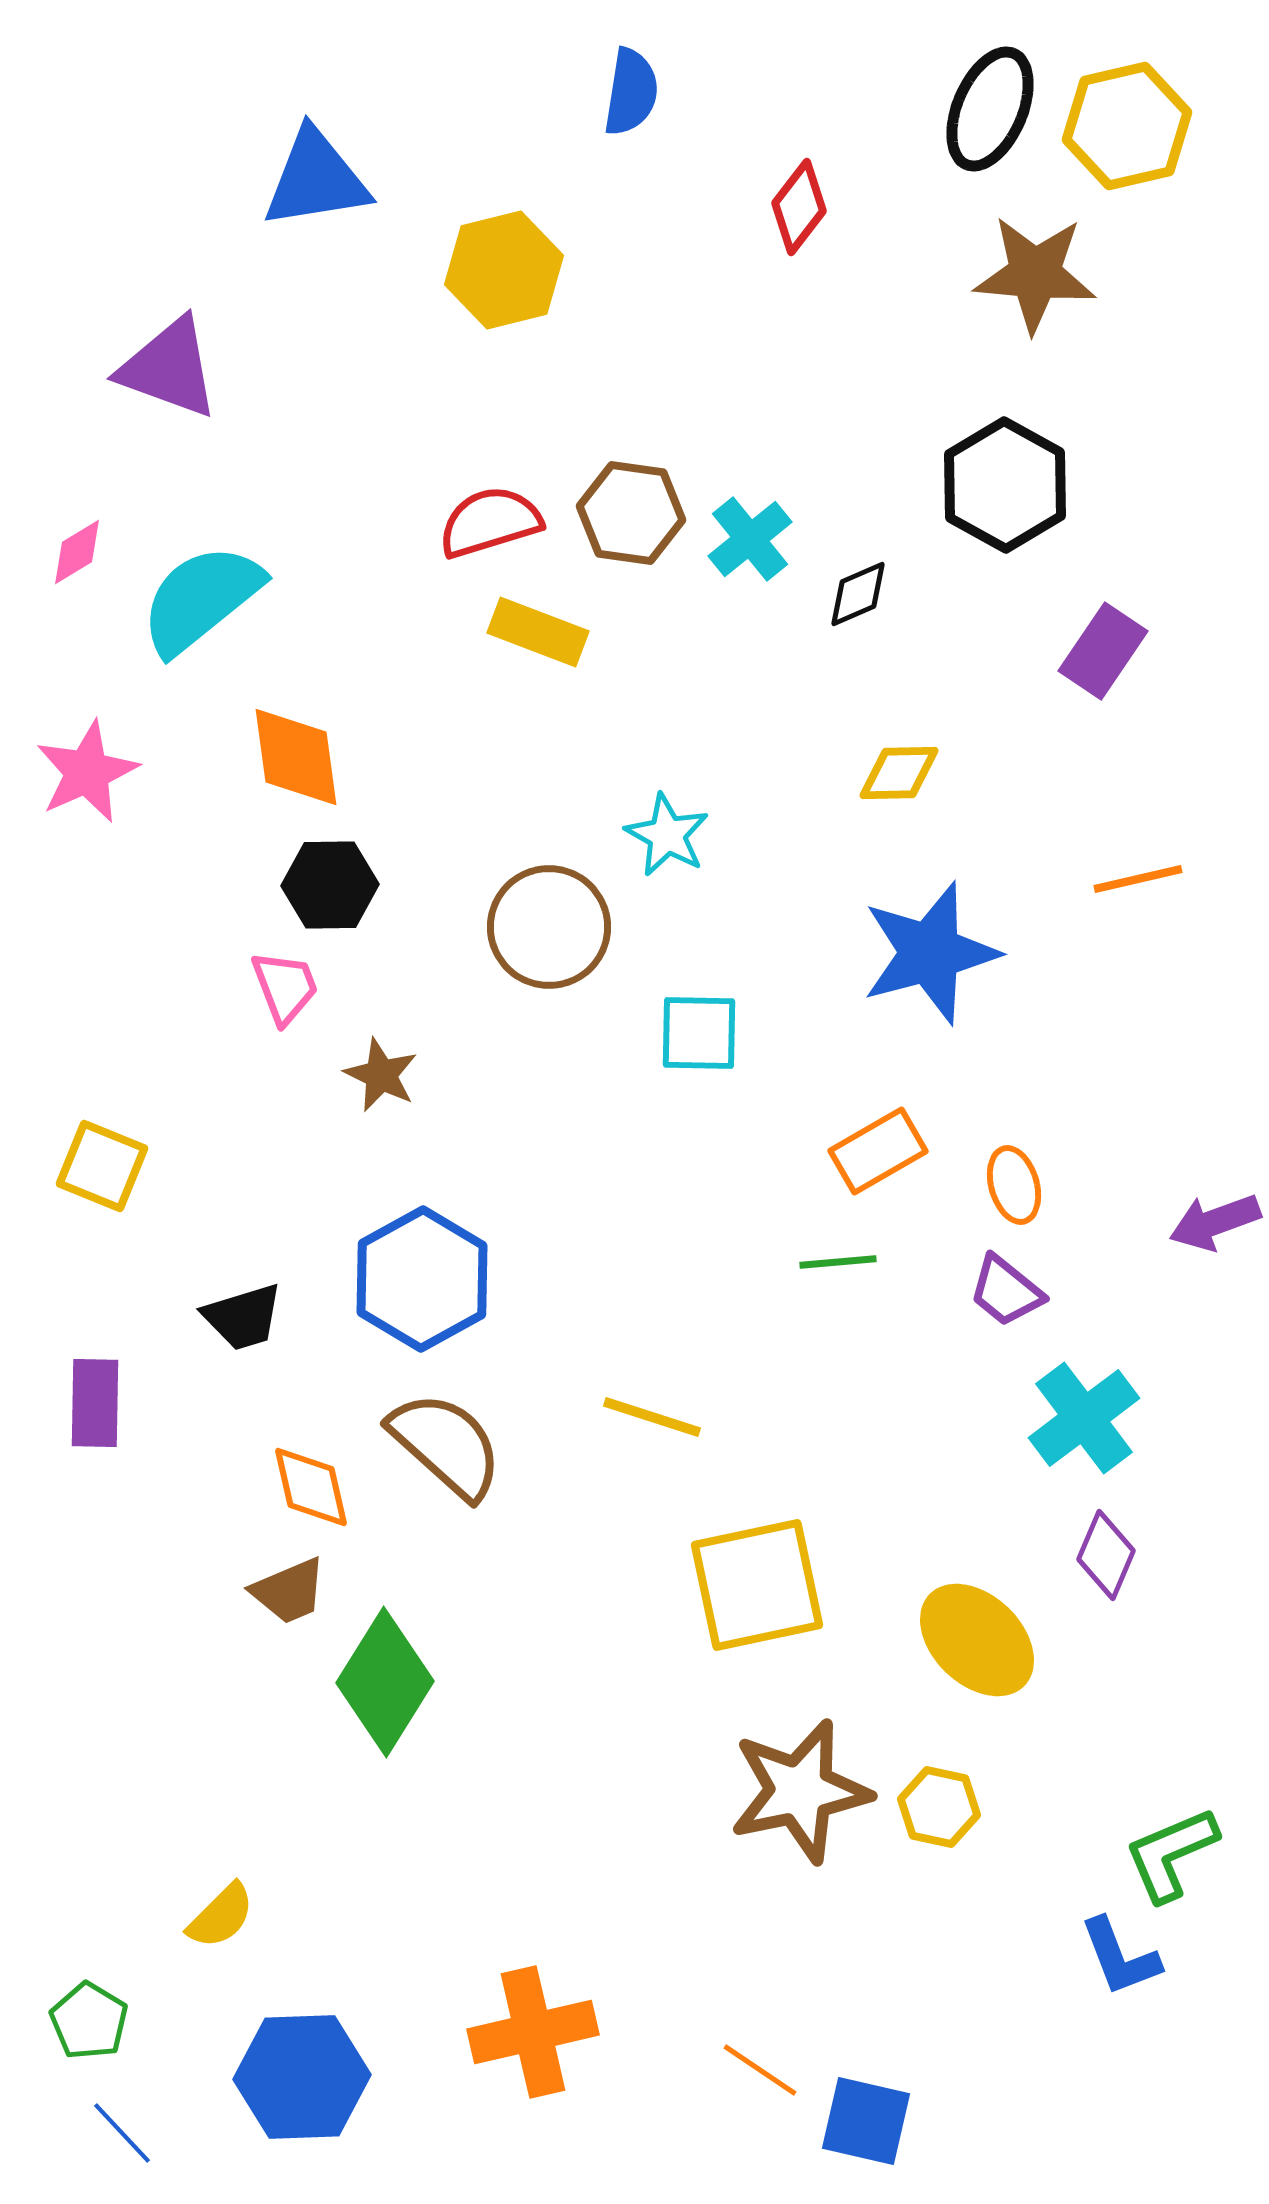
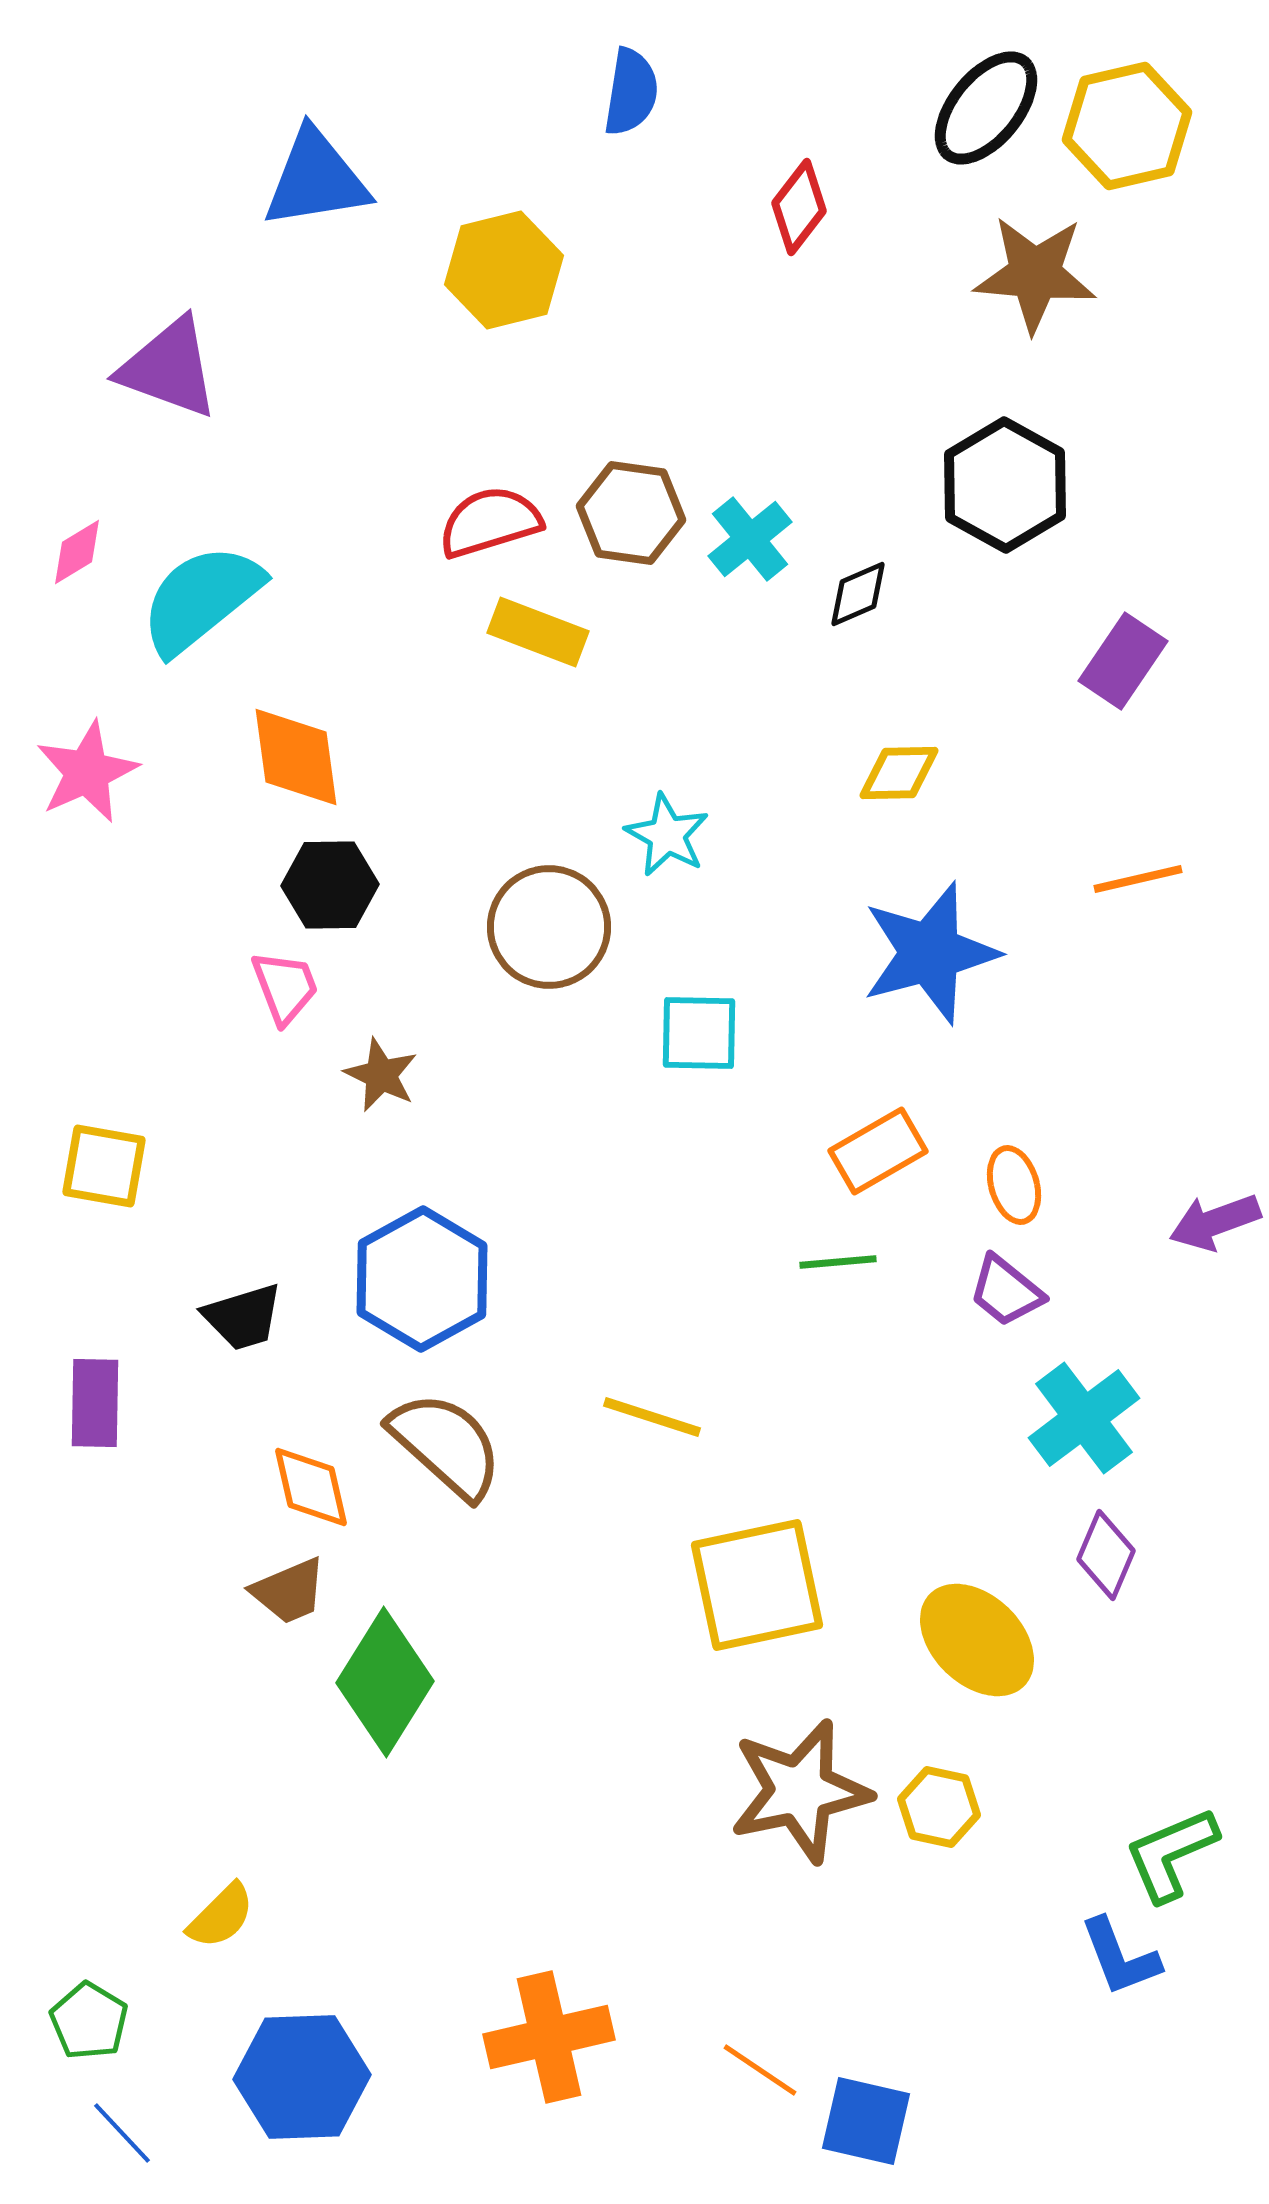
black ellipse at (990, 109): moved 4 px left, 1 px up; rotated 16 degrees clockwise
purple rectangle at (1103, 651): moved 20 px right, 10 px down
yellow square at (102, 1166): moved 2 px right; rotated 12 degrees counterclockwise
orange cross at (533, 2032): moved 16 px right, 5 px down
